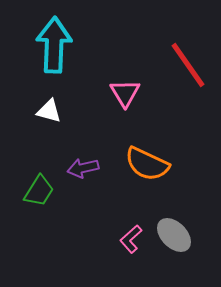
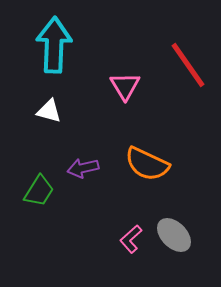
pink triangle: moved 7 px up
